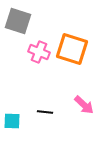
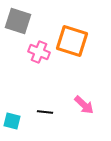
orange square: moved 8 px up
cyan square: rotated 12 degrees clockwise
